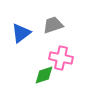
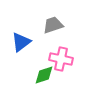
blue triangle: moved 9 px down
pink cross: moved 1 px down
